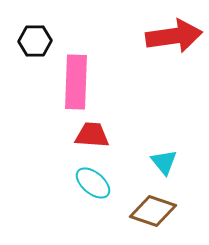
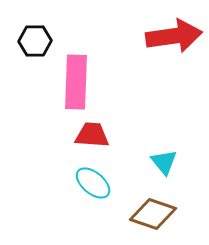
brown diamond: moved 3 px down
